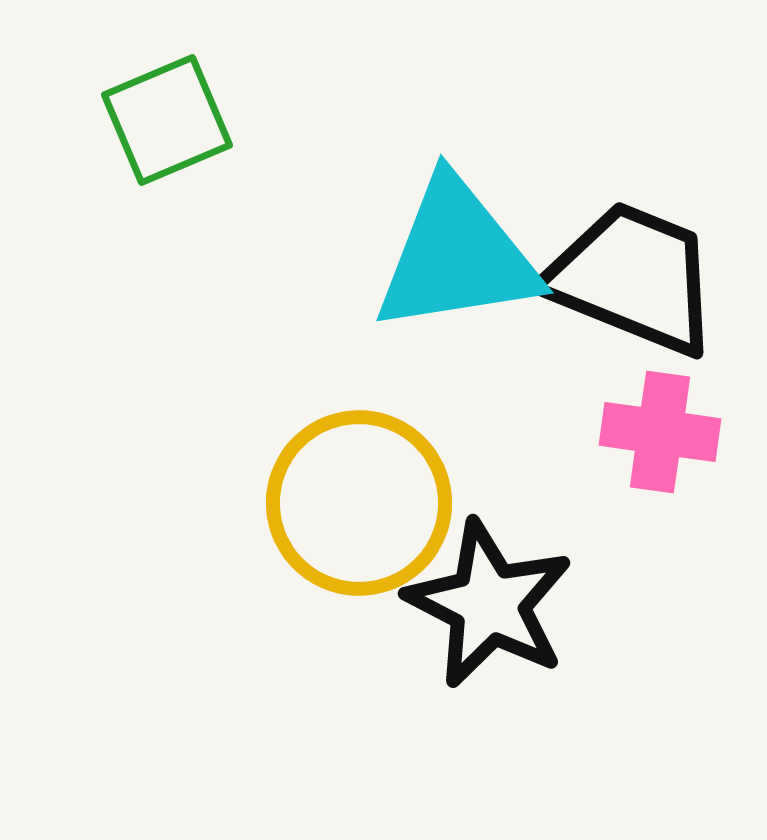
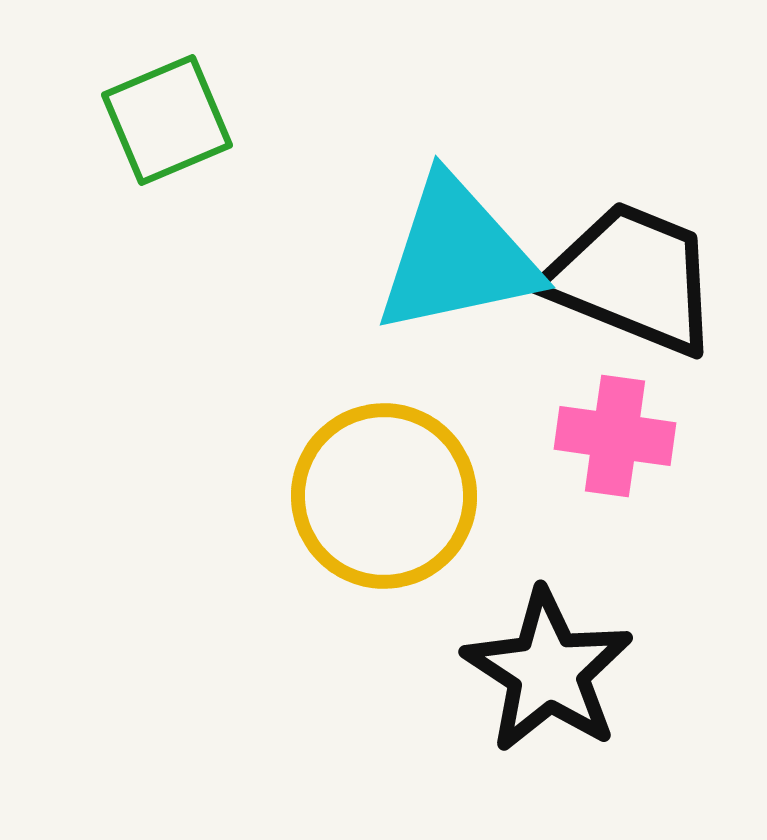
cyan triangle: rotated 3 degrees counterclockwise
pink cross: moved 45 px left, 4 px down
yellow circle: moved 25 px right, 7 px up
black star: moved 59 px right, 67 px down; rotated 6 degrees clockwise
